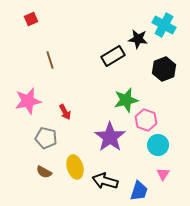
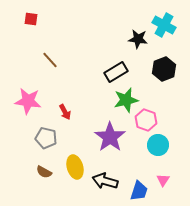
red square: rotated 32 degrees clockwise
black rectangle: moved 3 px right, 16 px down
brown line: rotated 24 degrees counterclockwise
pink star: rotated 20 degrees clockwise
pink triangle: moved 6 px down
